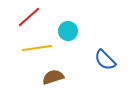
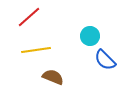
cyan circle: moved 22 px right, 5 px down
yellow line: moved 1 px left, 2 px down
brown semicircle: rotated 40 degrees clockwise
